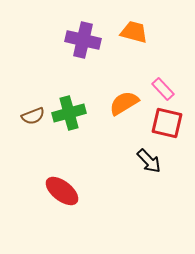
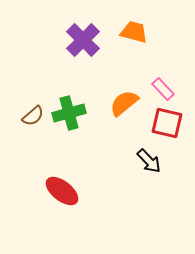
purple cross: rotated 32 degrees clockwise
orange semicircle: rotated 8 degrees counterclockwise
brown semicircle: rotated 20 degrees counterclockwise
